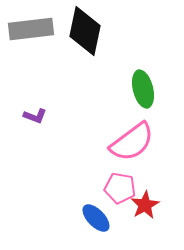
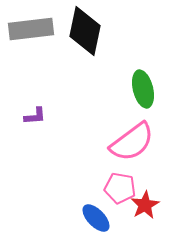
purple L-shape: rotated 25 degrees counterclockwise
